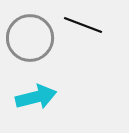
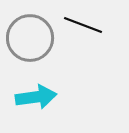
cyan arrow: rotated 6 degrees clockwise
